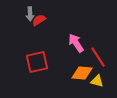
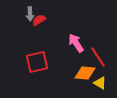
orange diamond: moved 3 px right
yellow triangle: moved 3 px right, 2 px down; rotated 16 degrees clockwise
